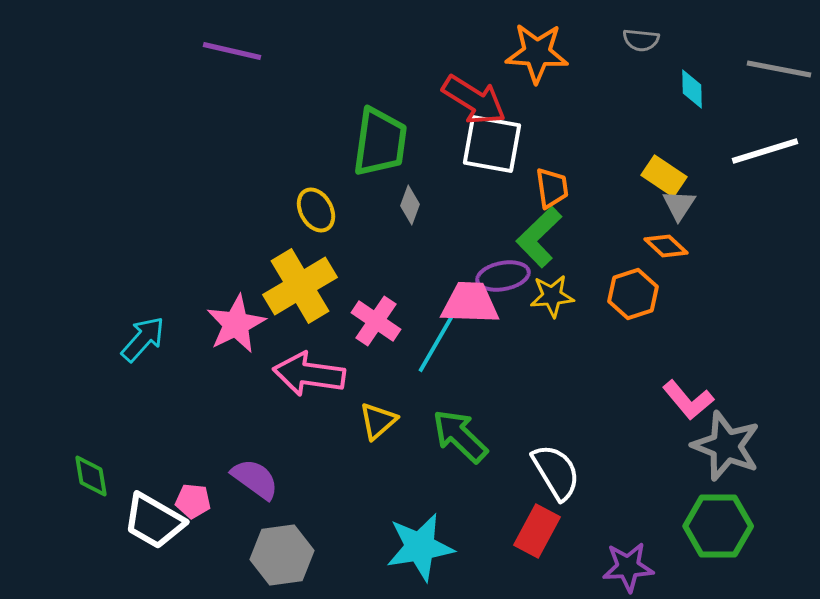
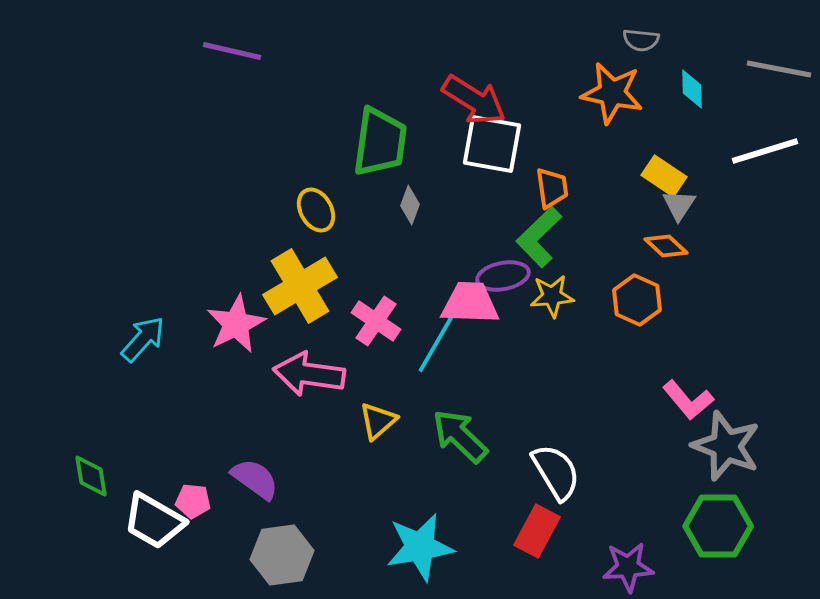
orange star: moved 75 px right, 40 px down; rotated 8 degrees clockwise
orange hexagon: moved 4 px right, 6 px down; rotated 18 degrees counterclockwise
